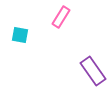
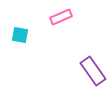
pink rectangle: rotated 35 degrees clockwise
